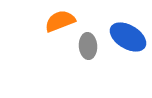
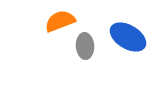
gray ellipse: moved 3 px left
